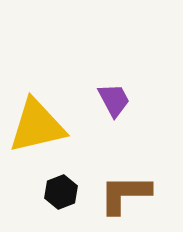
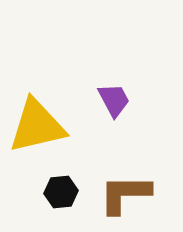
black hexagon: rotated 16 degrees clockwise
